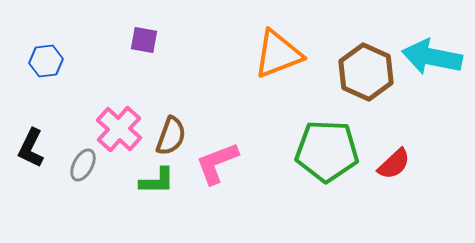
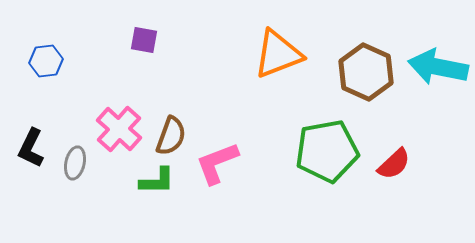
cyan arrow: moved 6 px right, 10 px down
green pentagon: rotated 12 degrees counterclockwise
gray ellipse: moved 8 px left, 2 px up; rotated 16 degrees counterclockwise
